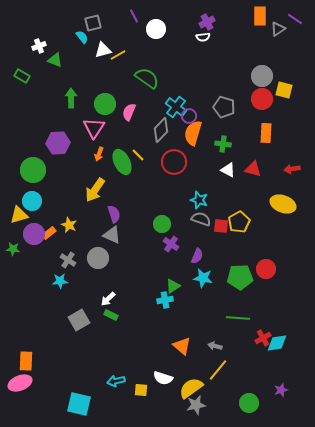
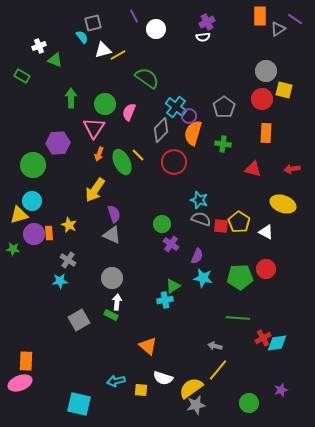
gray circle at (262, 76): moved 4 px right, 5 px up
gray pentagon at (224, 107): rotated 20 degrees clockwise
green circle at (33, 170): moved 5 px up
white triangle at (228, 170): moved 38 px right, 62 px down
yellow pentagon at (239, 222): rotated 10 degrees counterclockwise
orange rectangle at (49, 233): rotated 56 degrees counterclockwise
gray circle at (98, 258): moved 14 px right, 20 px down
white arrow at (108, 299): moved 9 px right, 3 px down; rotated 140 degrees clockwise
orange triangle at (182, 346): moved 34 px left
